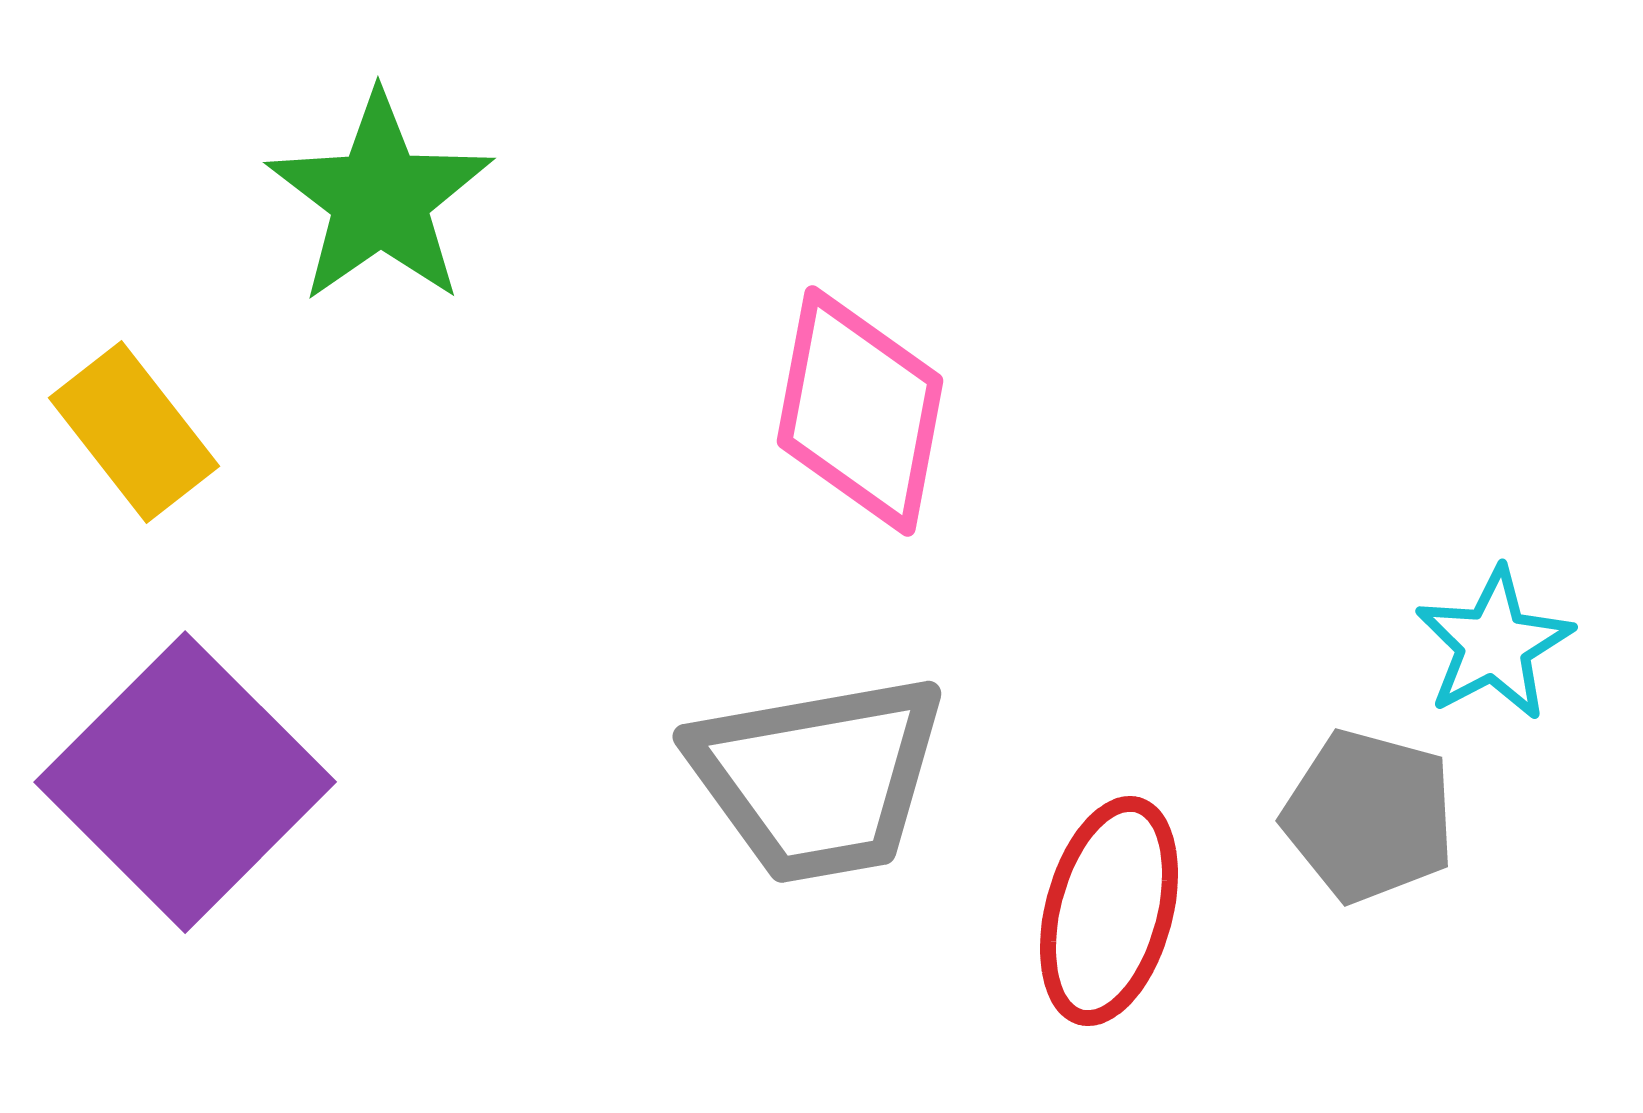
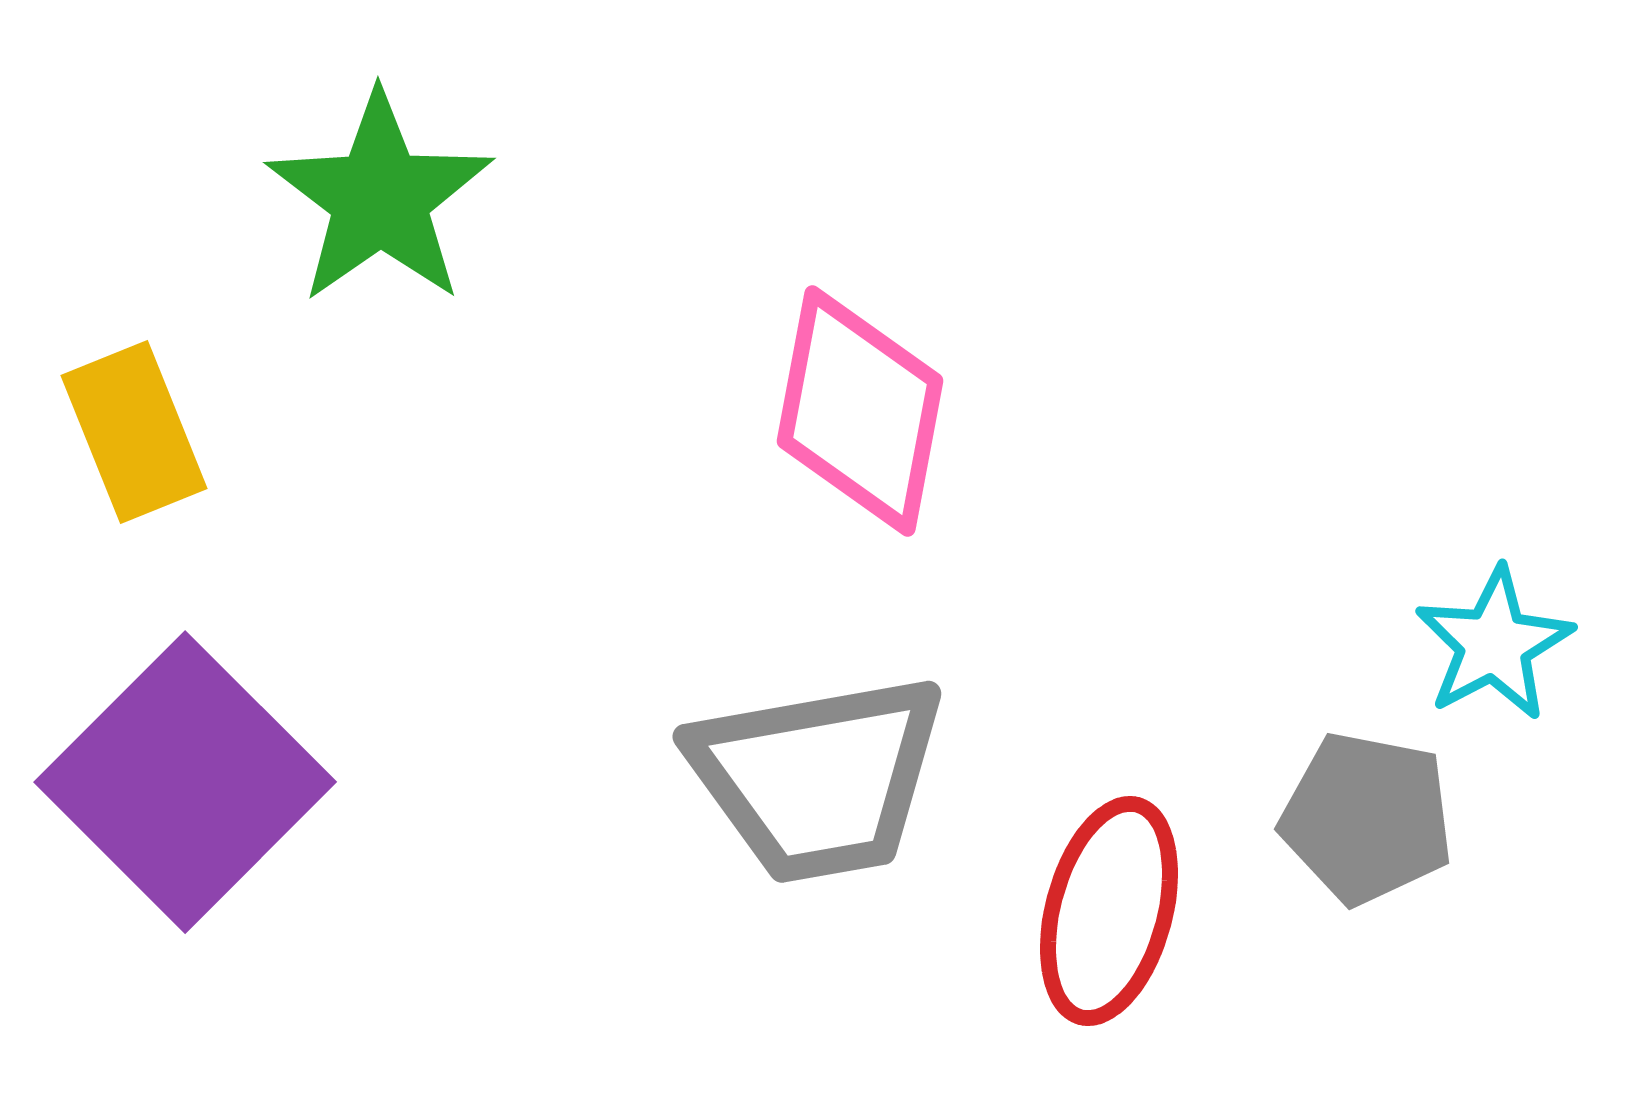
yellow rectangle: rotated 16 degrees clockwise
gray pentagon: moved 2 px left, 2 px down; rotated 4 degrees counterclockwise
